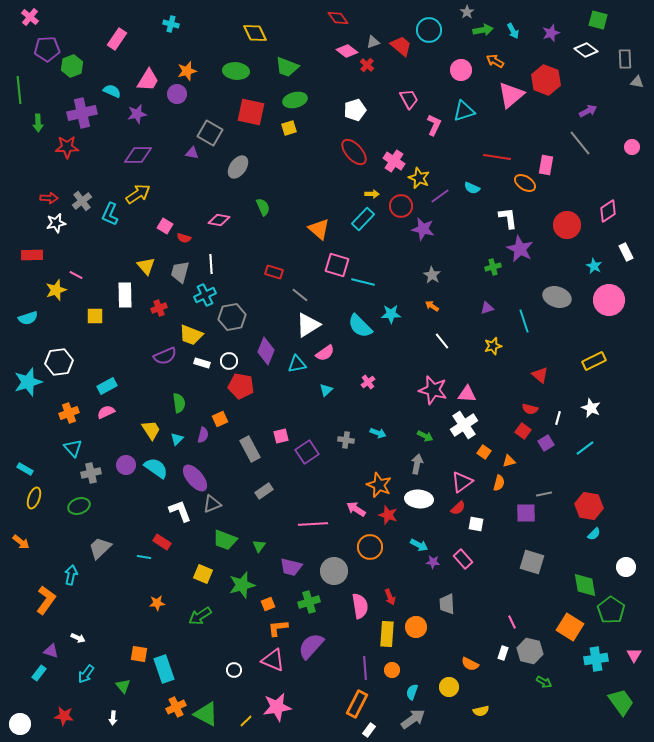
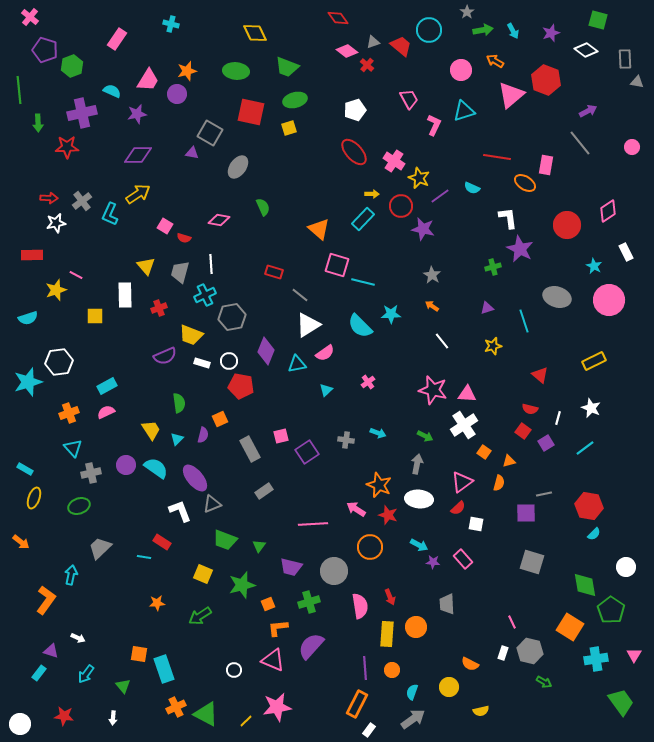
purple pentagon at (47, 49): moved 2 px left, 1 px down; rotated 20 degrees clockwise
